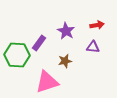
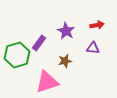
purple triangle: moved 1 px down
green hexagon: rotated 20 degrees counterclockwise
